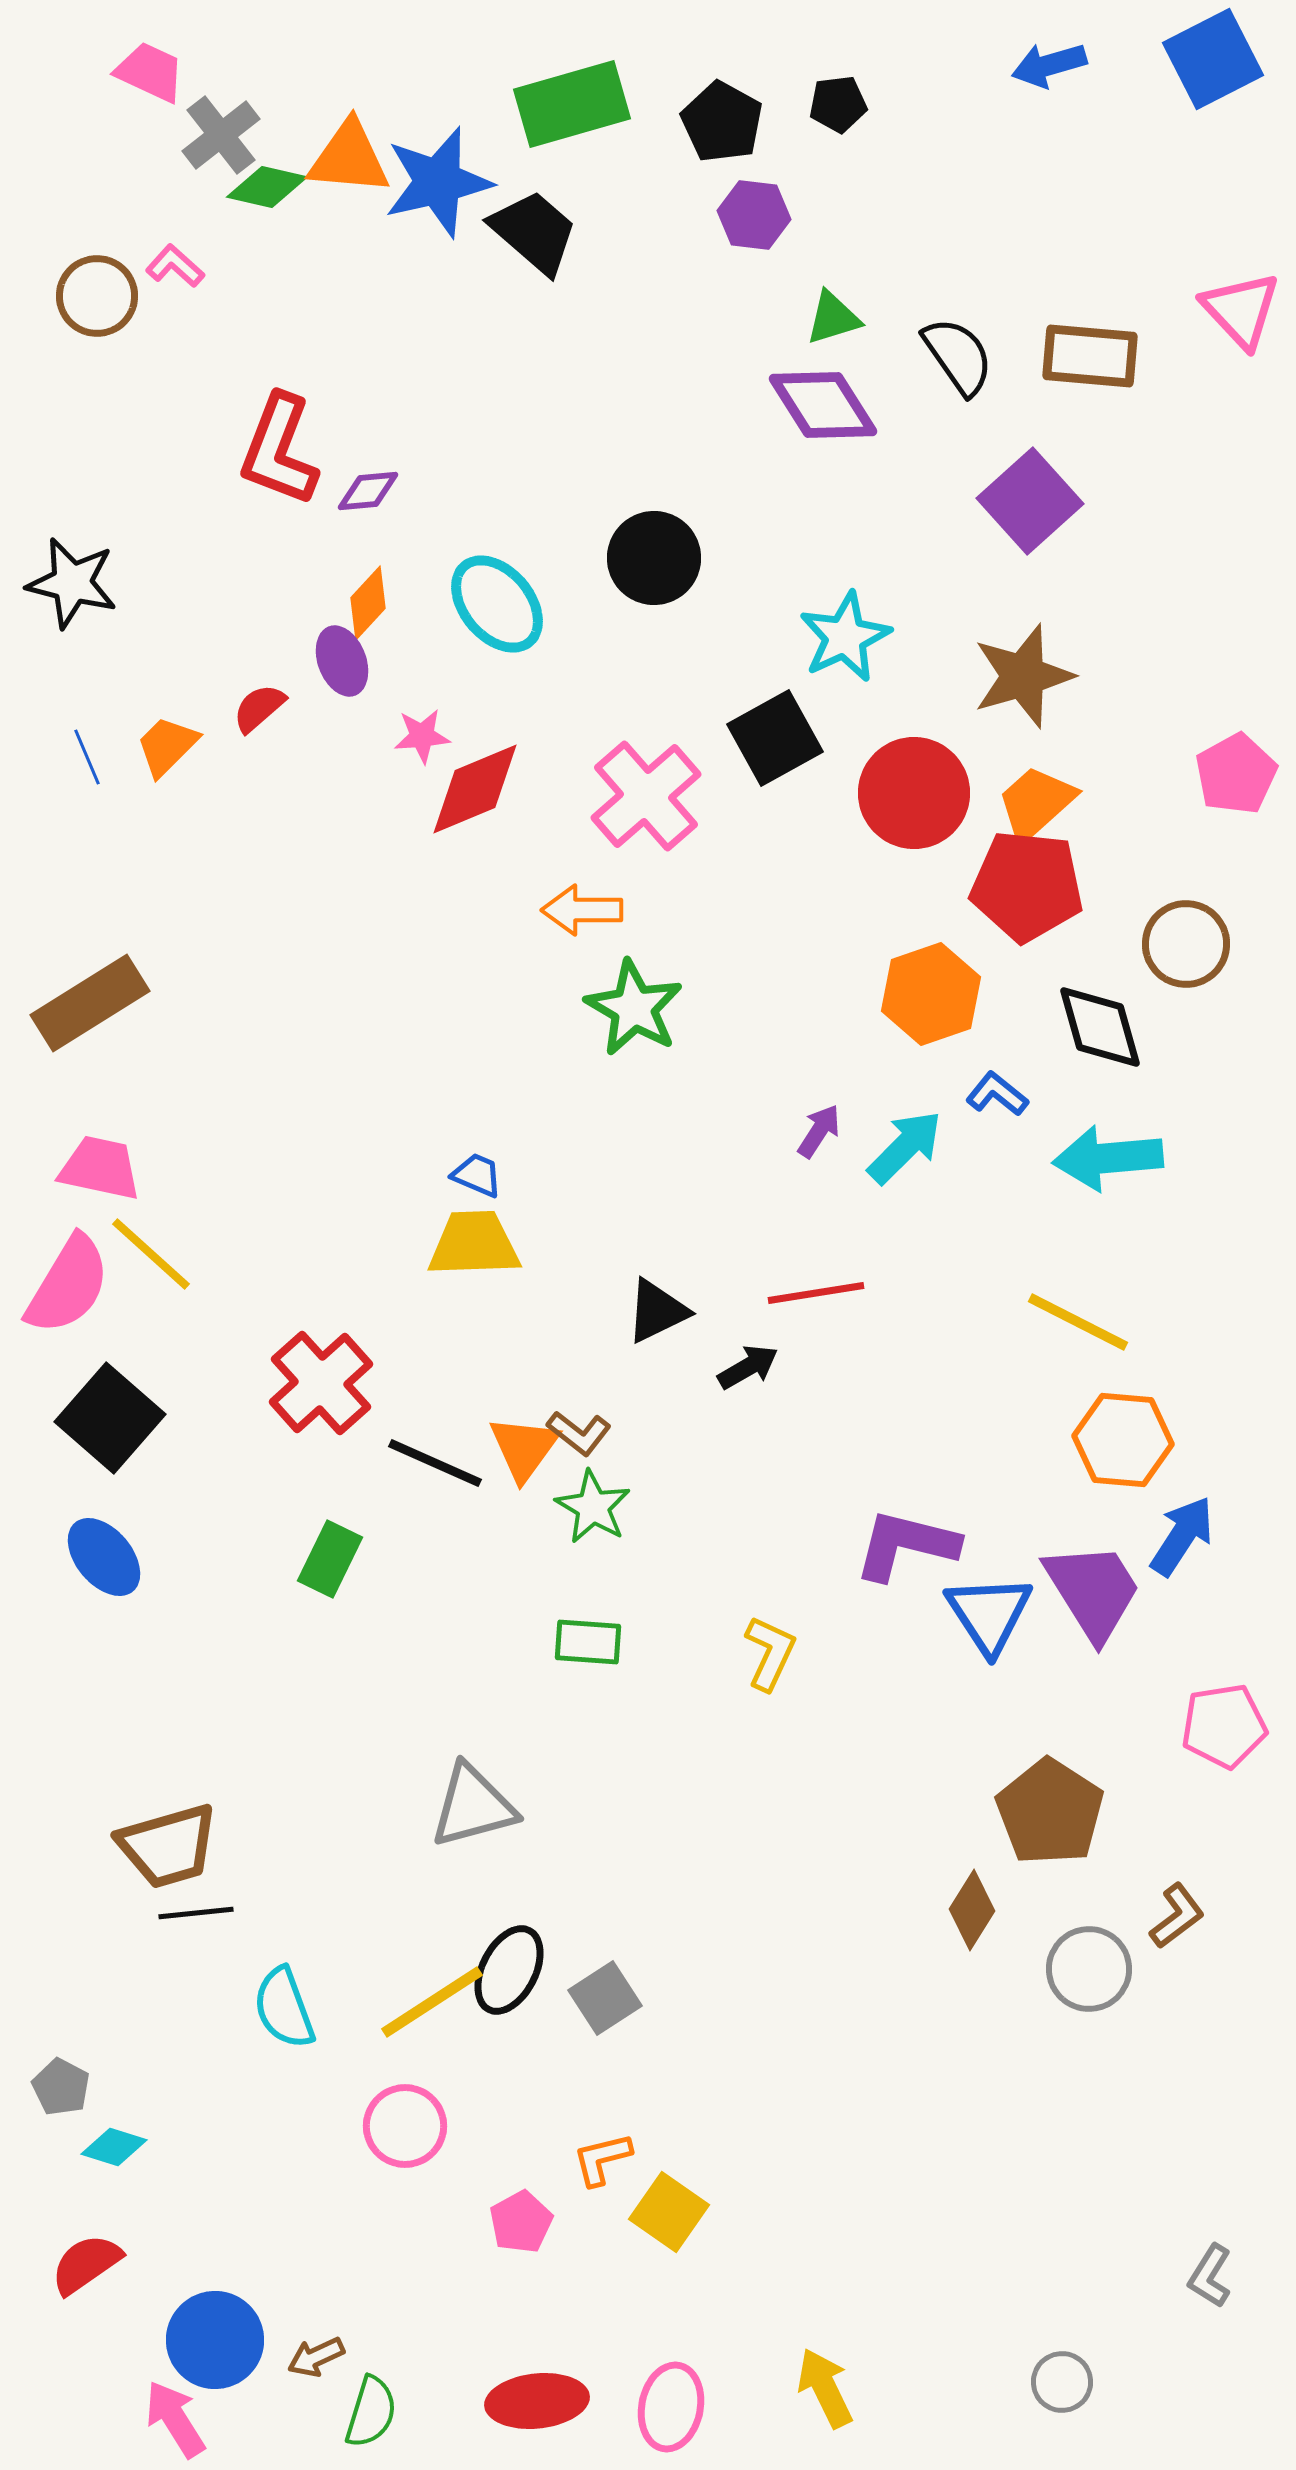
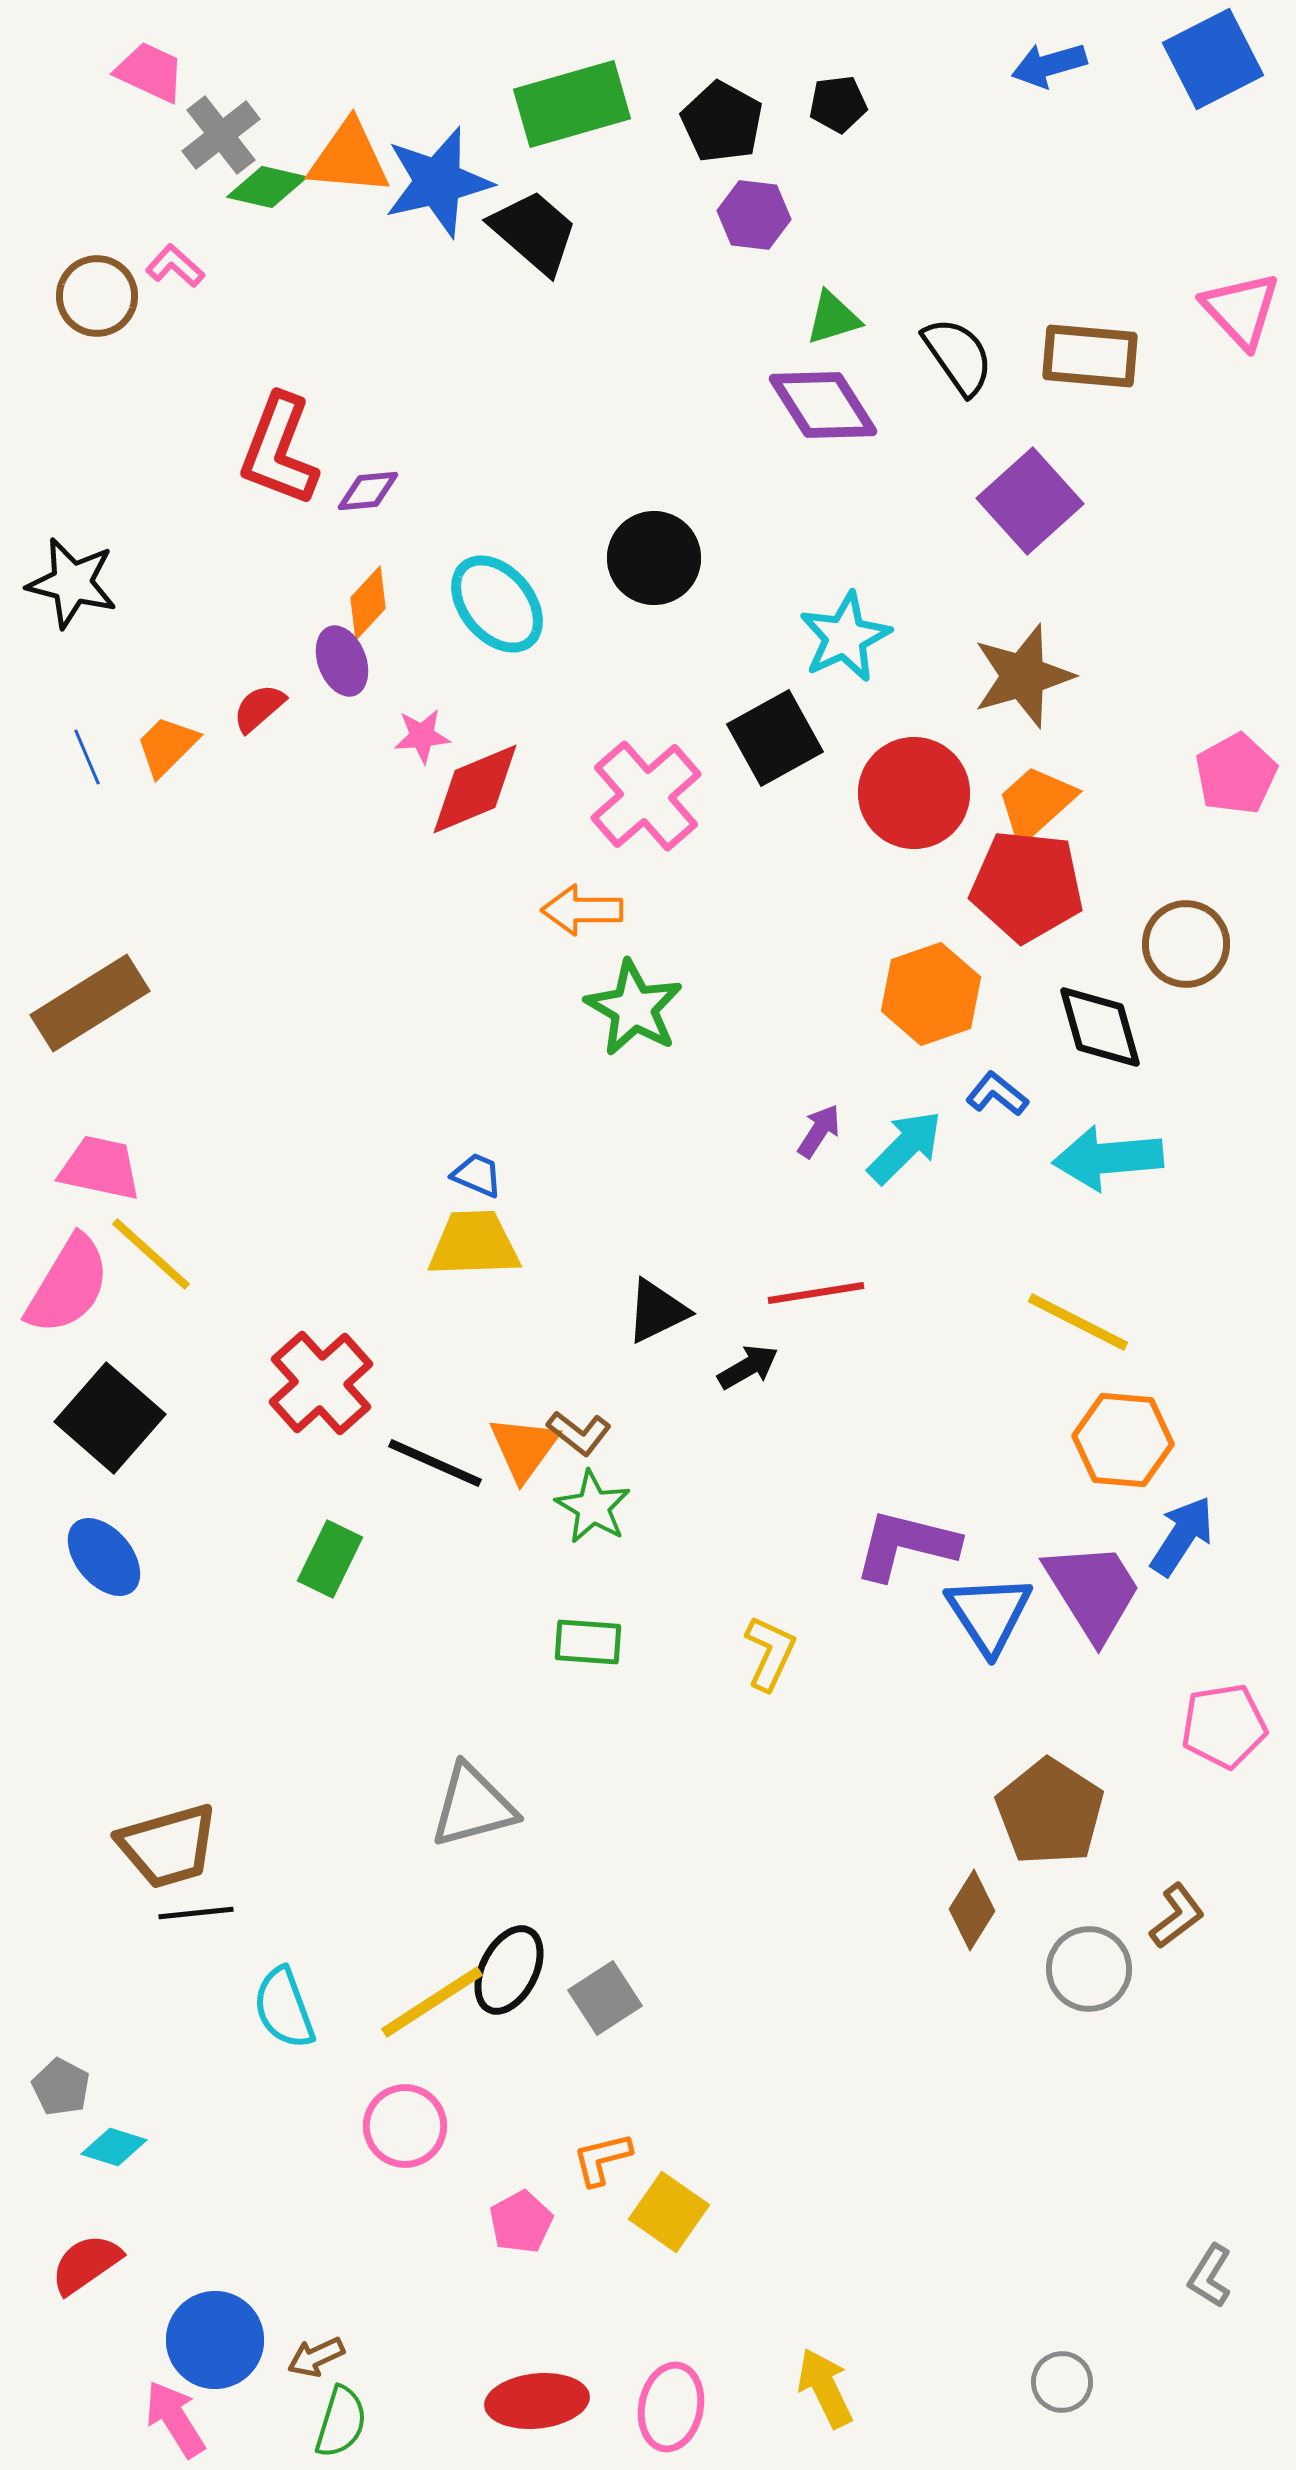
green semicircle at (371, 2412): moved 30 px left, 10 px down
